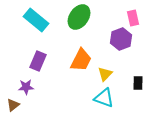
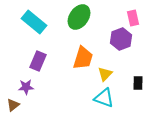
cyan rectangle: moved 2 px left, 2 px down
orange trapezoid: moved 2 px right, 2 px up; rotated 10 degrees counterclockwise
